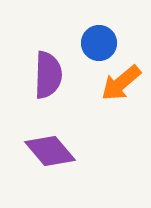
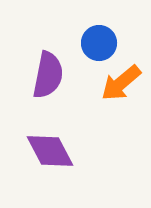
purple semicircle: rotated 9 degrees clockwise
purple diamond: rotated 12 degrees clockwise
